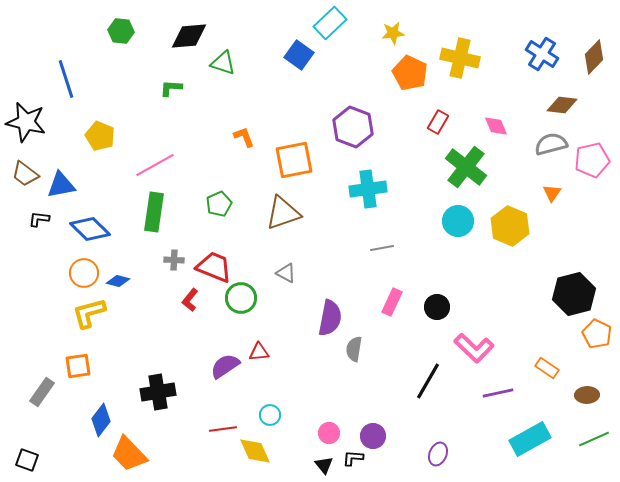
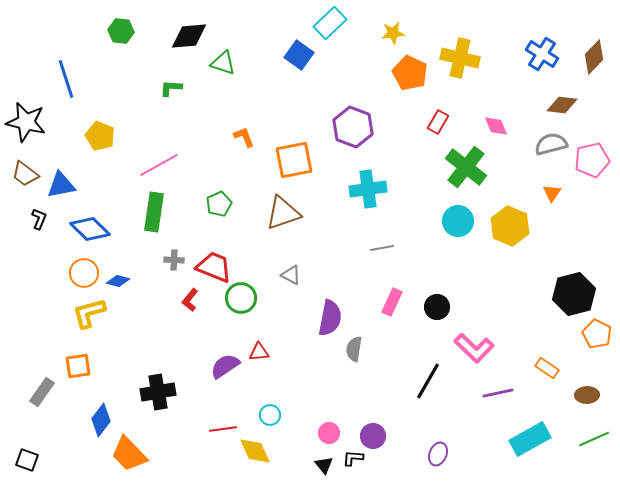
pink line at (155, 165): moved 4 px right
black L-shape at (39, 219): rotated 105 degrees clockwise
gray triangle at (286, 273): moved 5 px right, 2 px down
